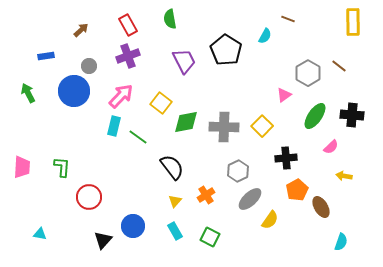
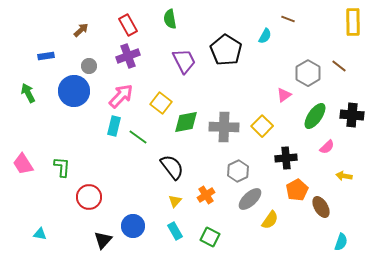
pink semicircle at (331, 147): moved 4 px left
pink trapezoid at (22, 167): moved 1 px right, 3 px up; rotated 145 degrees clockwise
